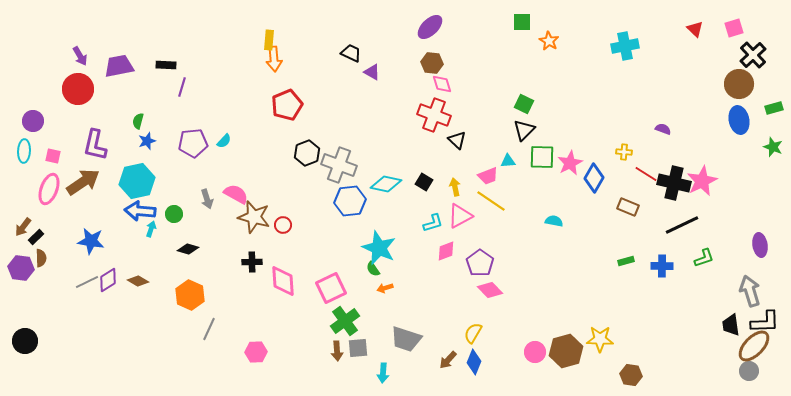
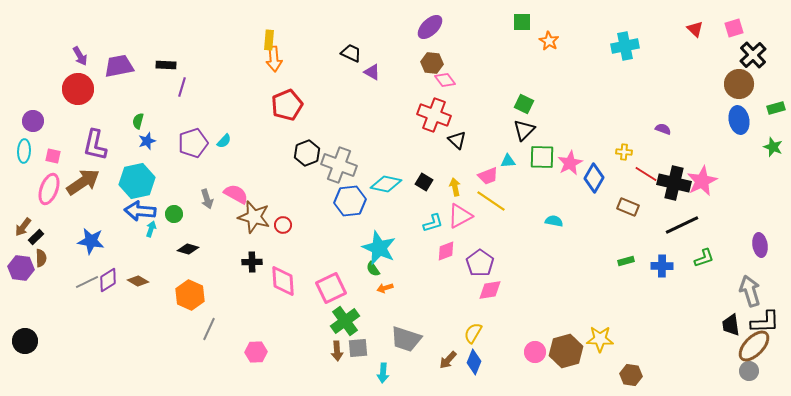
pink diamond at (442, 84): moved 3 px right, 4 px up; rotated 20 degrees counterclockwise
green rectangle at (774, 108): moved 2 px right
purple pentagon at (193, 143): rotated 12 degrees counterclockwise
pink diamond at (490, 290): rotated 55 degrees counterclockwise
